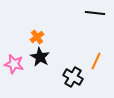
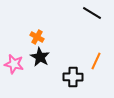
black line: moved 3 px left; rotated 24 degrees clockwise
orange cross: rotated 24 degrees counterclockwise
black cross: rotated 30 degrees counterclockwise
